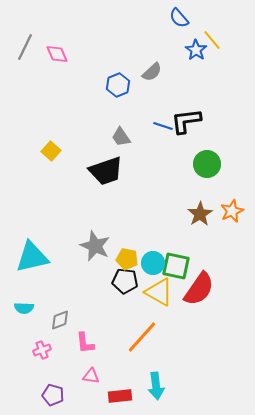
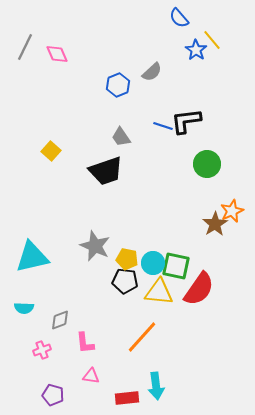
brown star: moved 15 px right, 10 px down
yellow triangle: rotated 24 degrees counterclockwise
red rectangle: moved 7 px right, 2 px down
